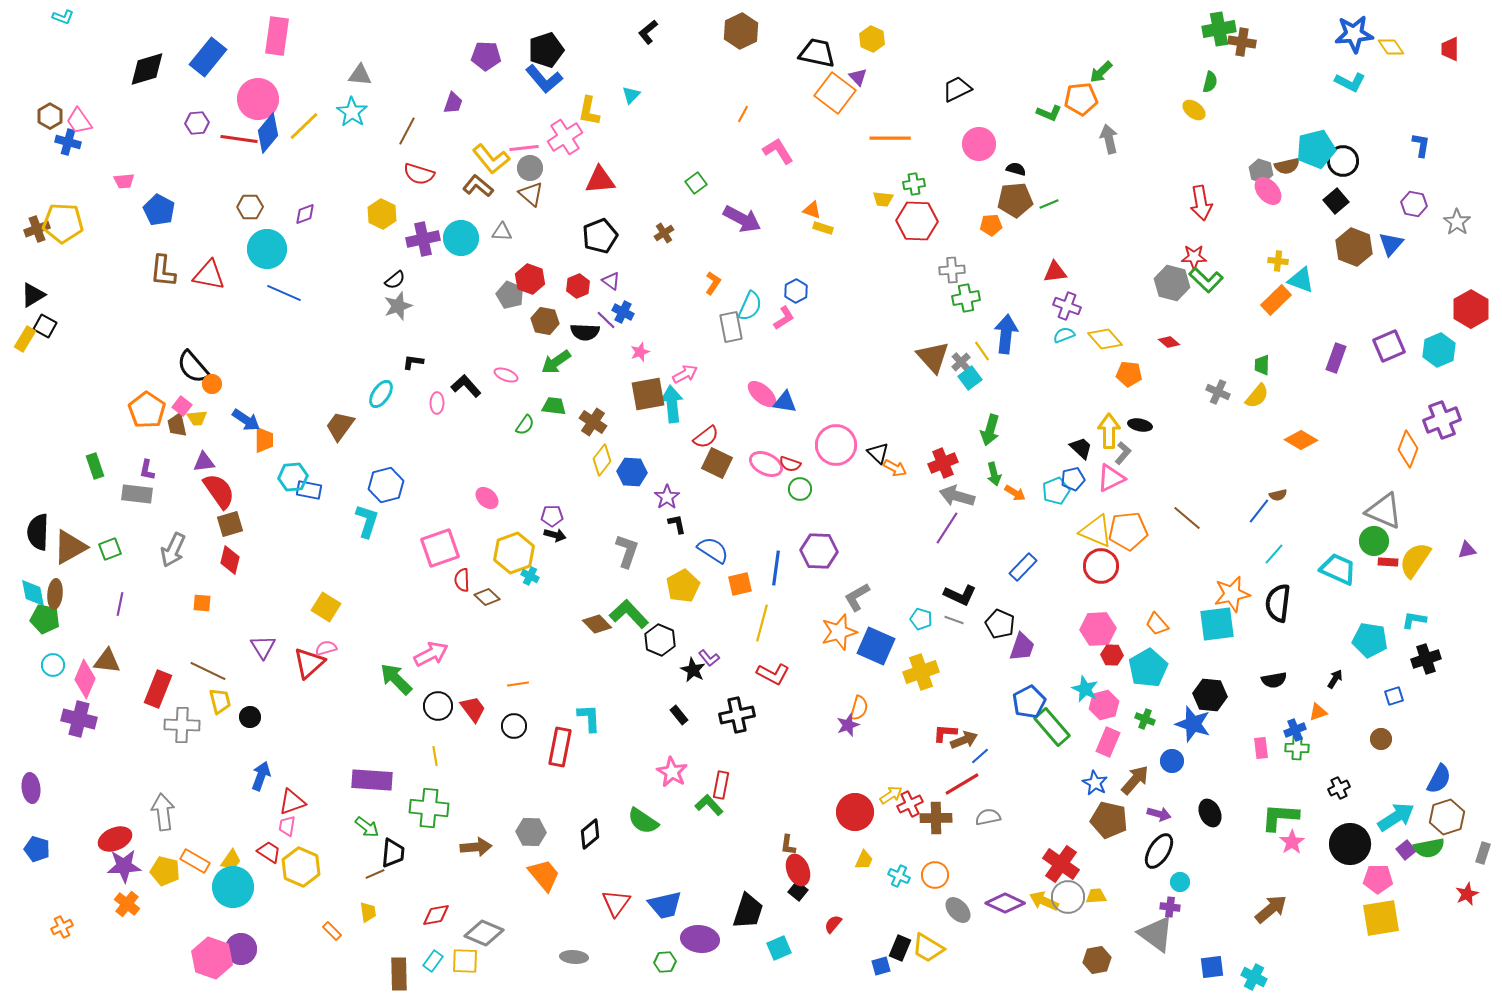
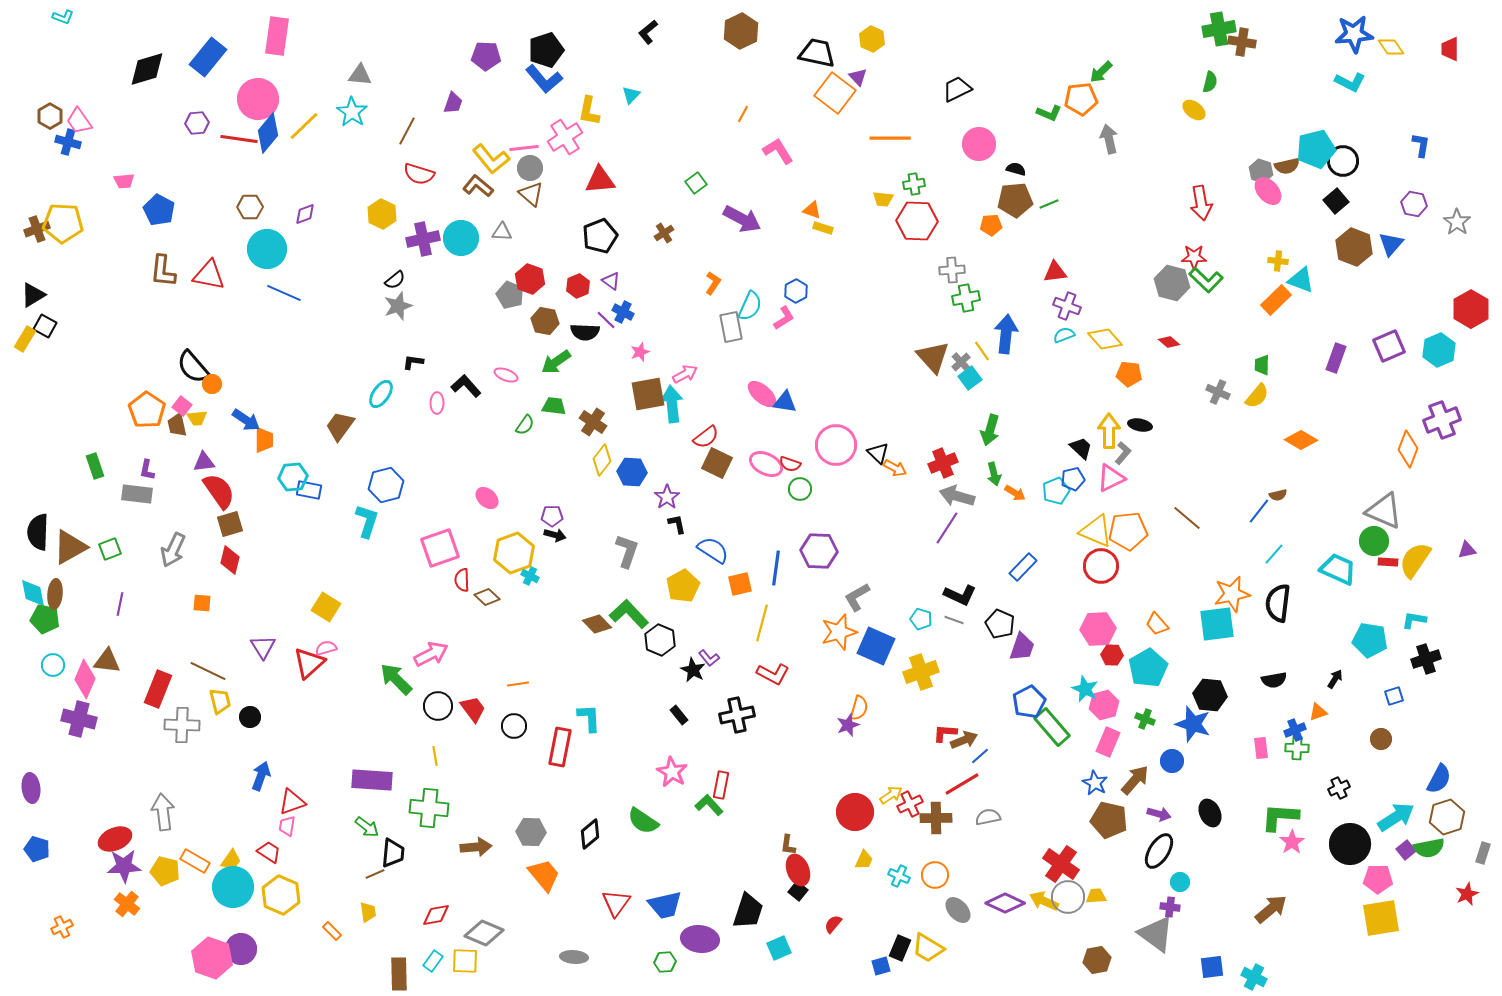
yellow hexagon at (301, 867): moved 20 px left, 28 px down
